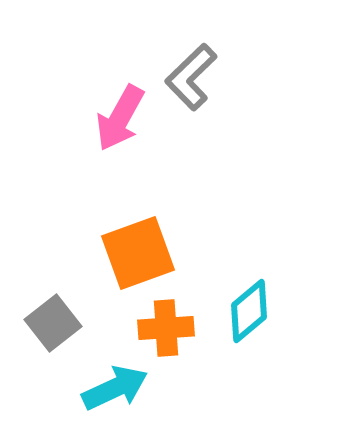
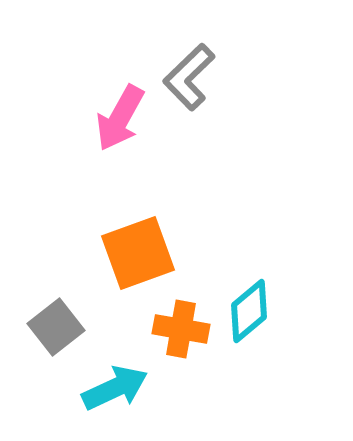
gray L-shape: moved 2 px left
gray square: moved 3 px right, 4 px down
orange cross: moved 15 px right, 1 px down; rotated 14 degrees clockwise
